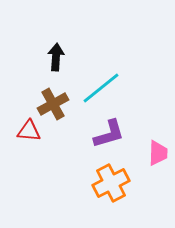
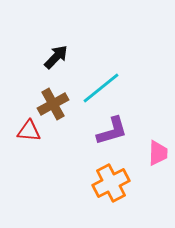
black arrow: rotated 40 degrees clockwise
purple L-shape: moved 3 px right, 3 px up
